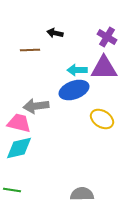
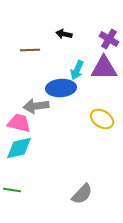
black arrow: moved 9 px right, 1 px down
purple cross: moved 2 px right, 2 px down
cyan arrow: rotated 66 degrees counterclockwise
blue ellipse: moved 13 px left, 2 px up; rotated 16 degrees clockwise
gray semicircle: rotated 135 degrees clockwise
